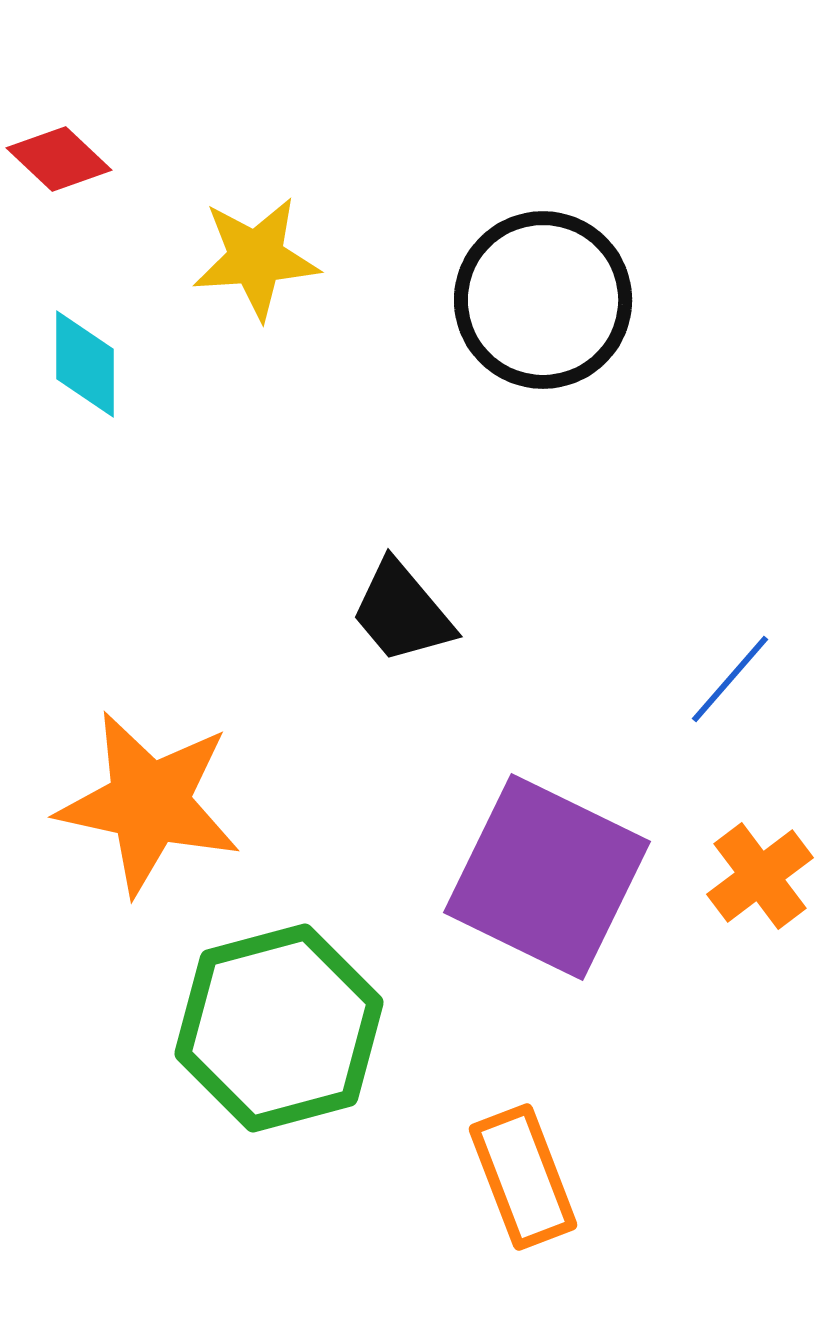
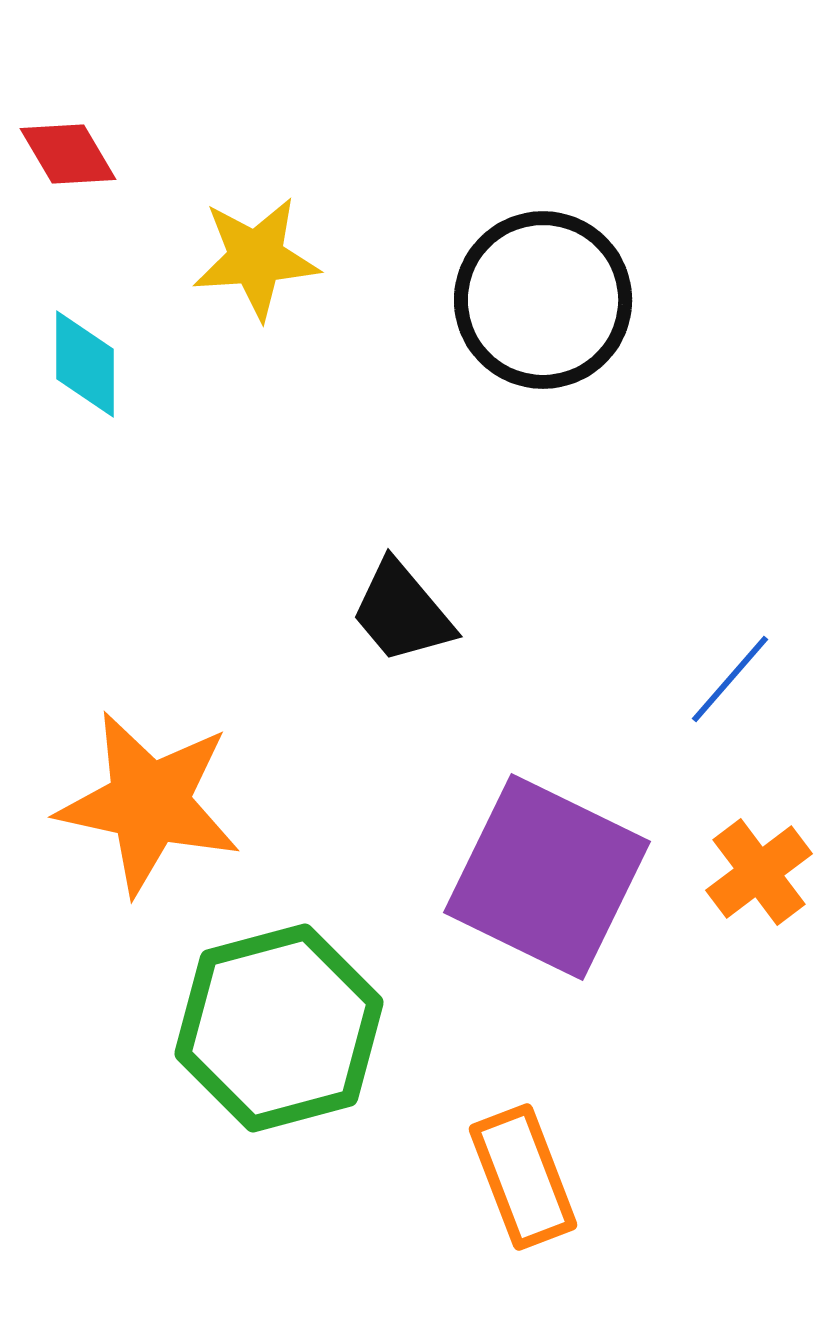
red diamond: moved 9 px right, 5 px up; rotated 16 degrees clockwise
orange cross: moved 1 px left, 4 px up
